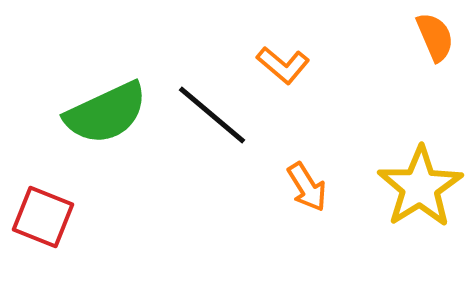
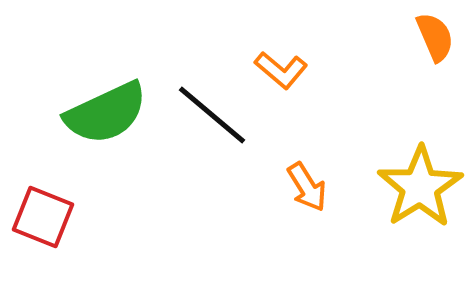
orange L-shape: moved 2 px left, 5 px down
